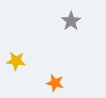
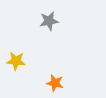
gray star: moved 22 px left; rotated 24 degrees clockwise
